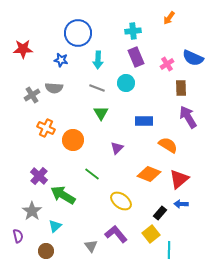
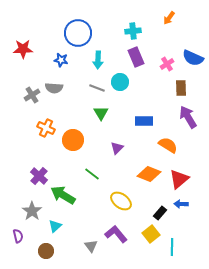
cyan circle: moved 6 px left, 1 px up
cyan line: moved 3 px right, 3 px up
